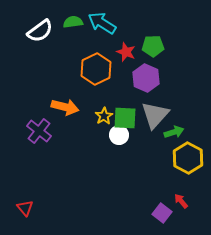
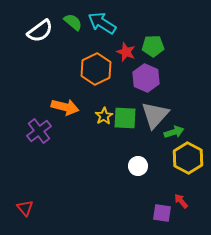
green semicircle: rotated 48 degrees clockwise
purple cross: rotated 15 degrees clockwise
white circle: moved 19 px right, 31 px down
purple square: rotated 30 degrees counterclockwise
